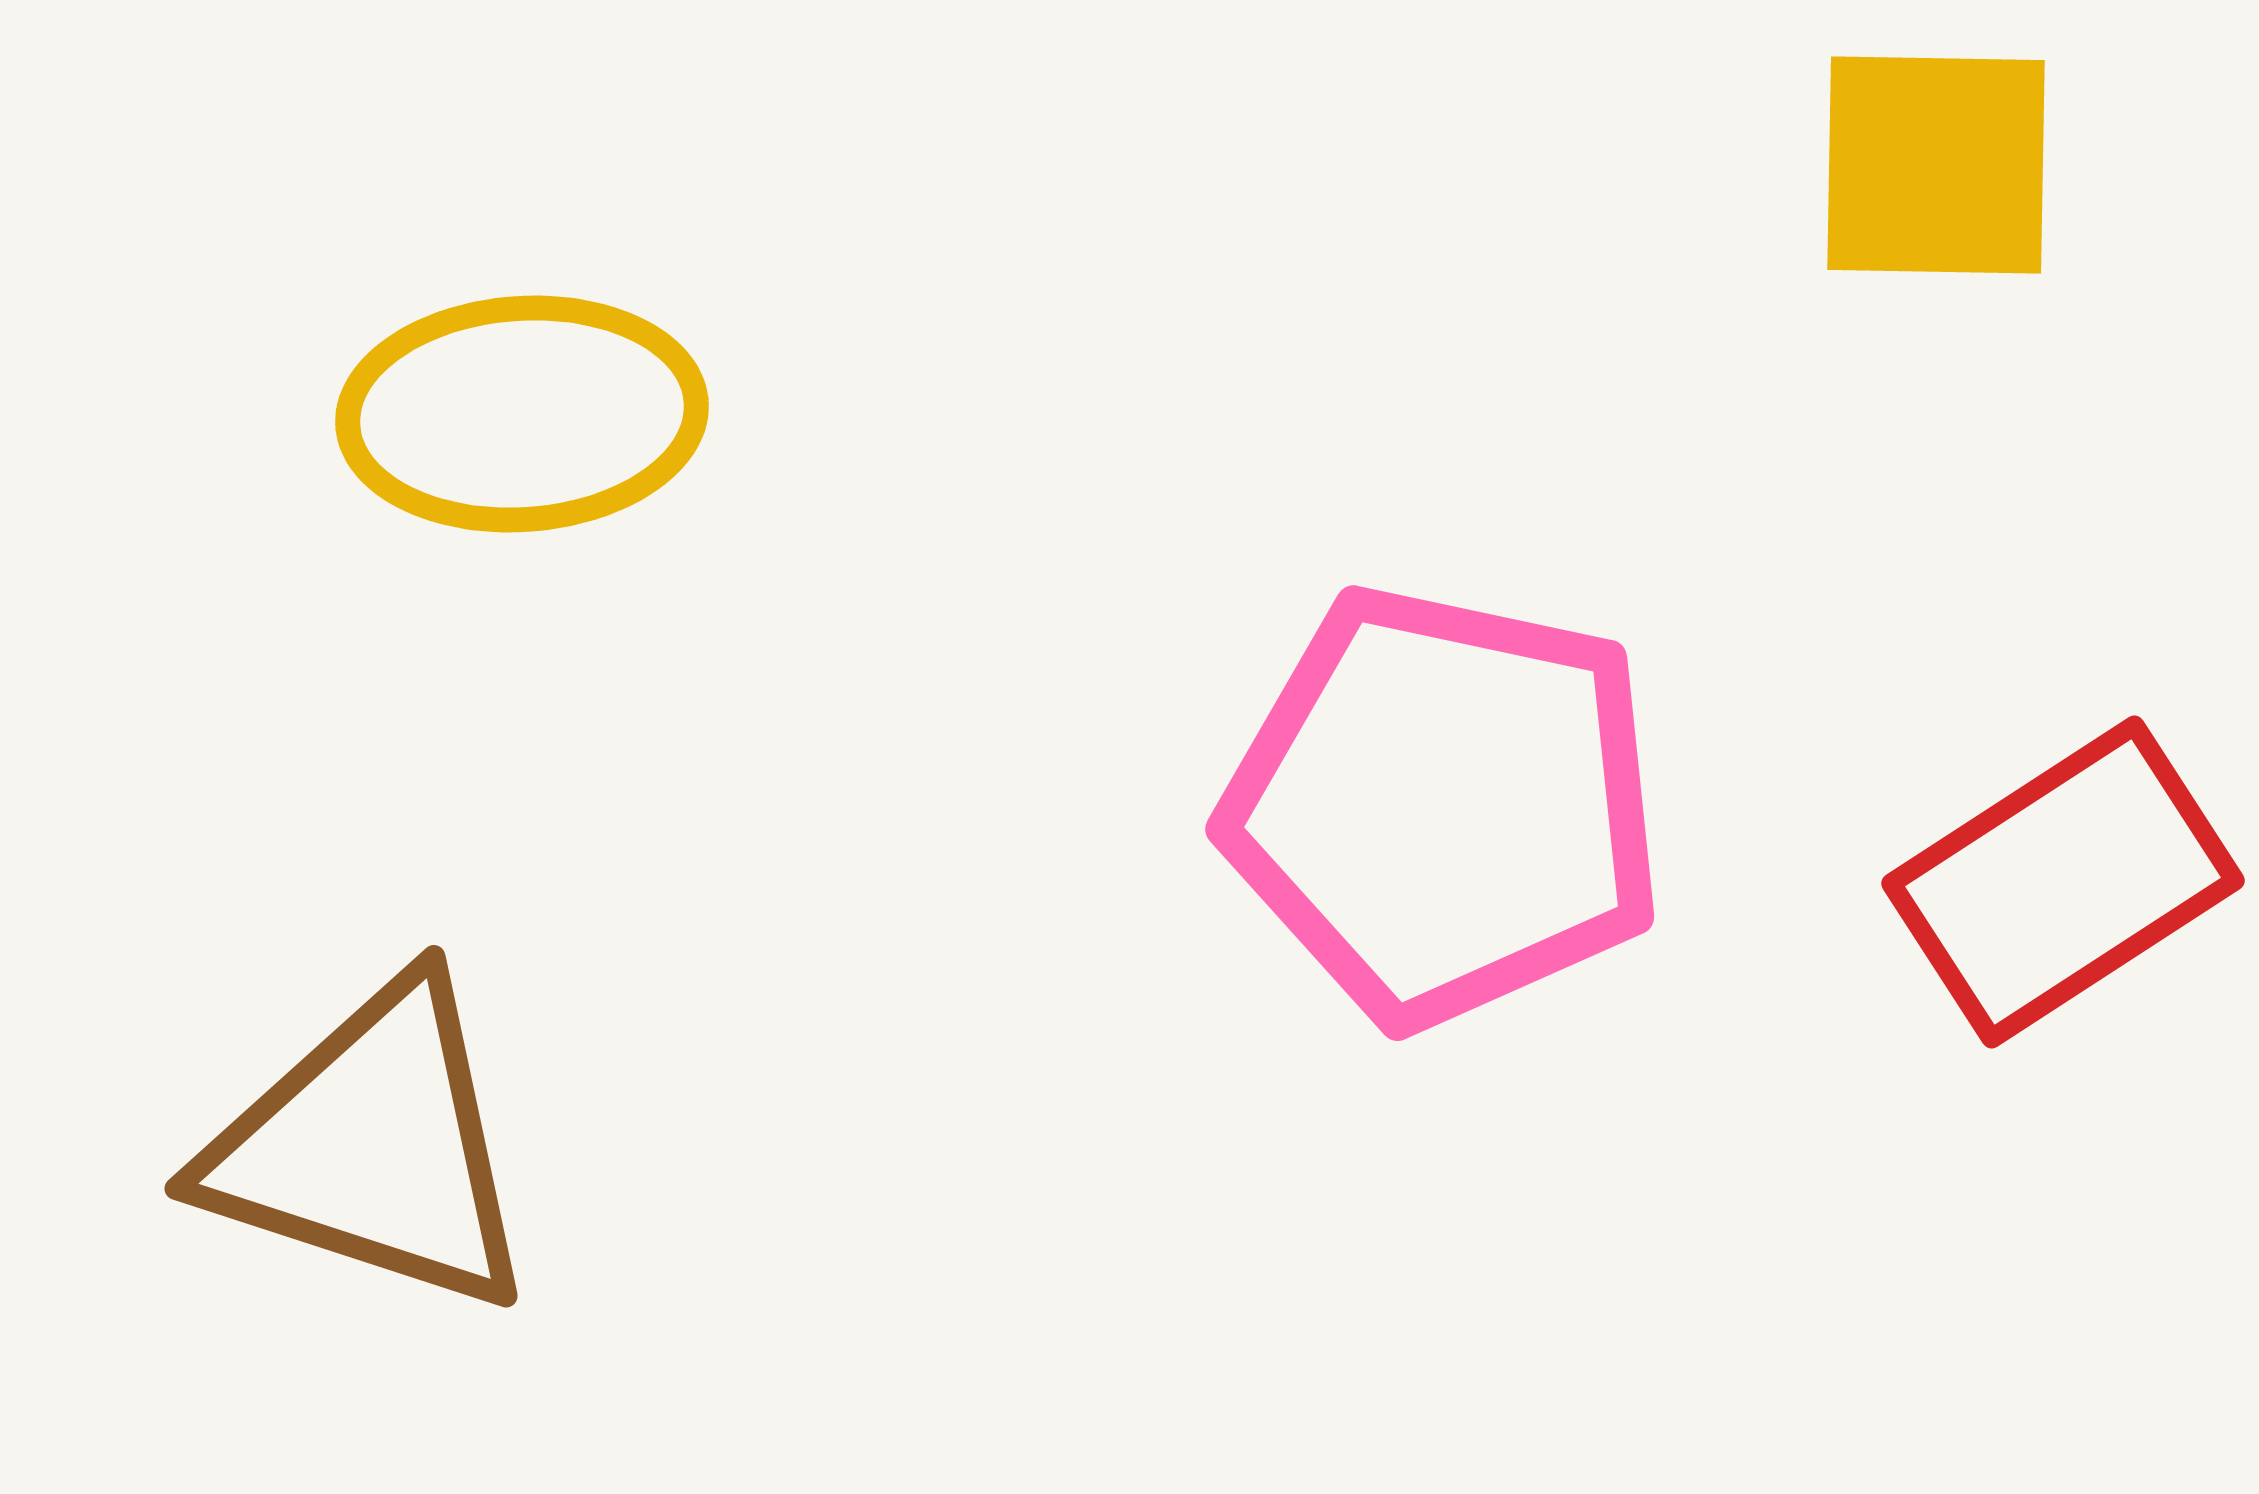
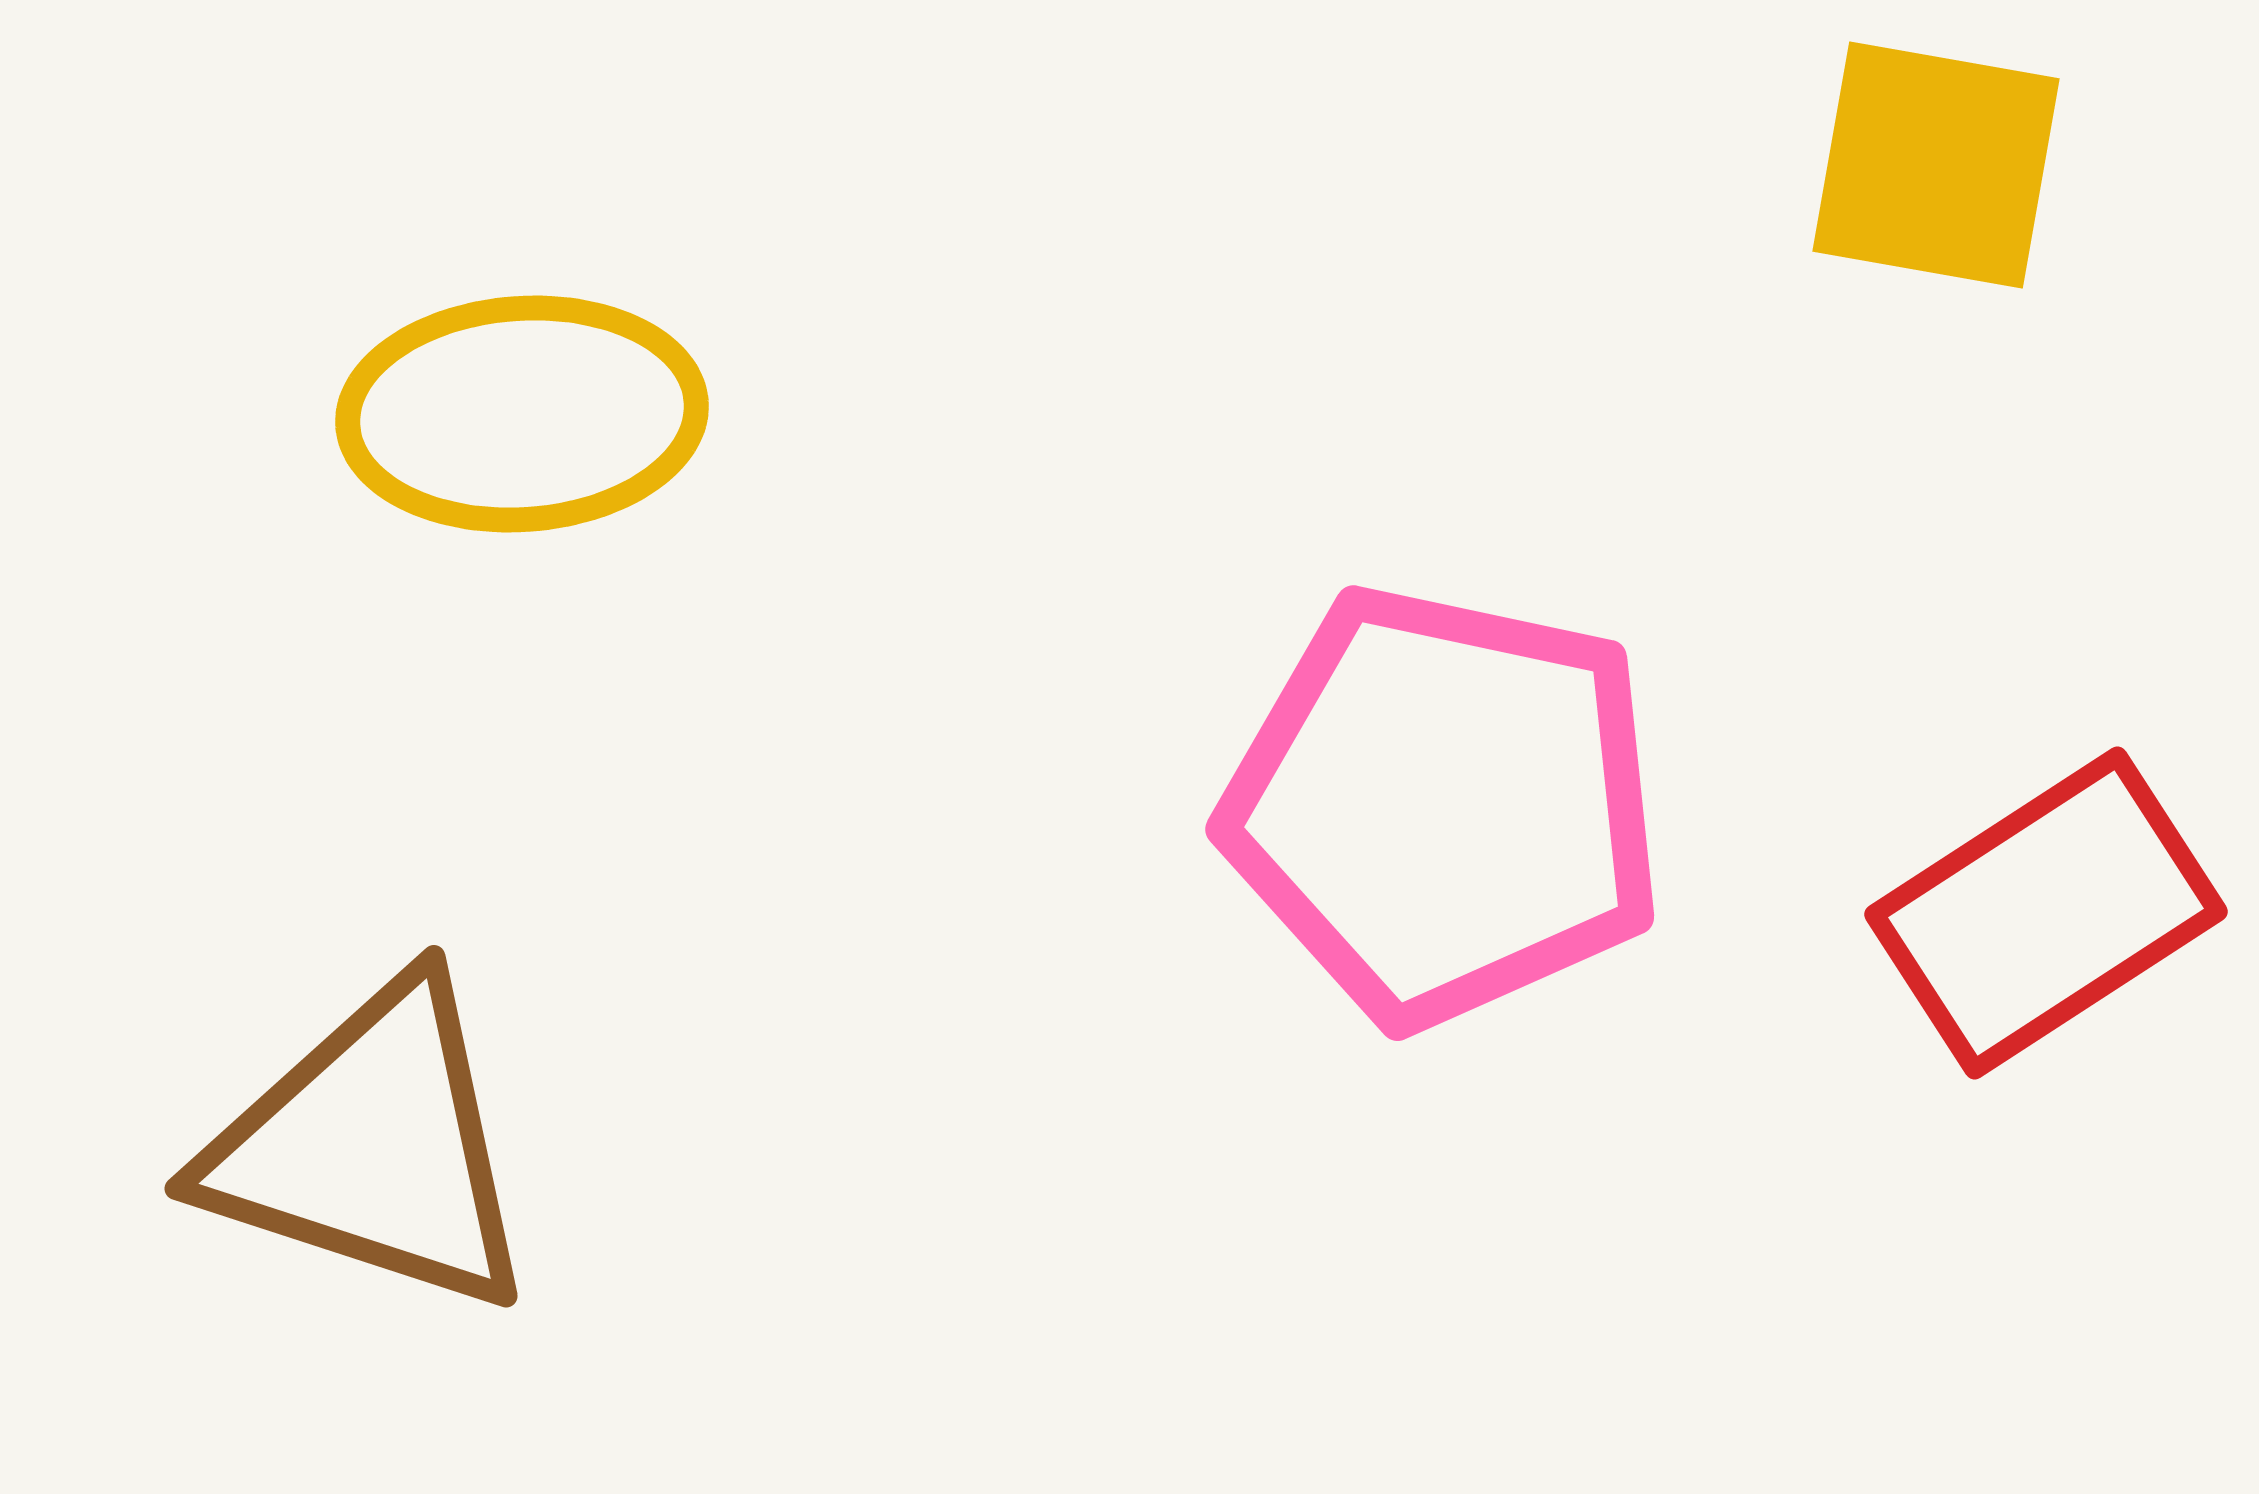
yellow square: rotated 9 degrees clockwise
red rectangle: moved 17 px left, 31 px down
